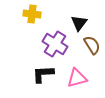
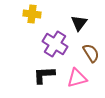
brown semicircle: moved 1 px left, 8 px down
black L-shape: moved 1 px right, 1 px down
